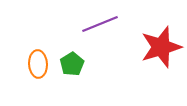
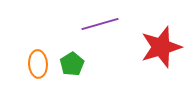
purple line: rotated 6 degrees clockwise
